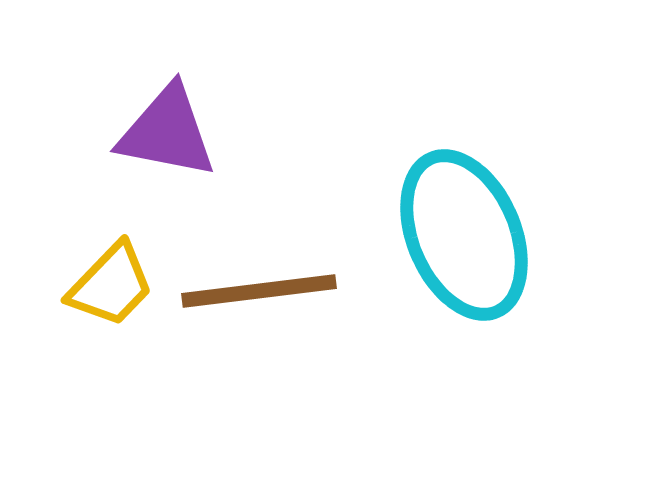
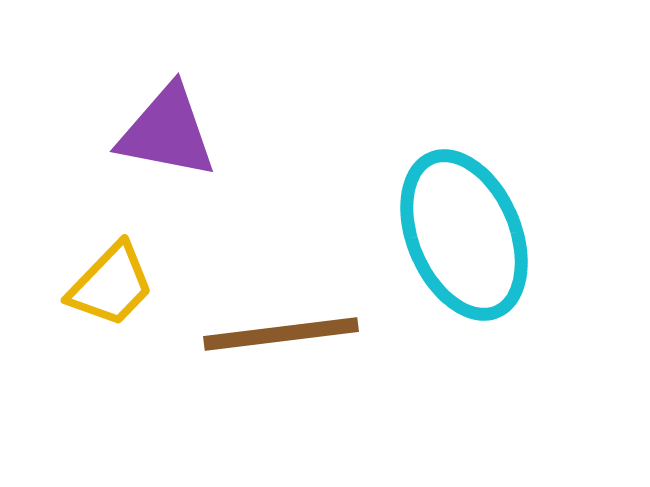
brown line: moved 22 px right, 43 px down
